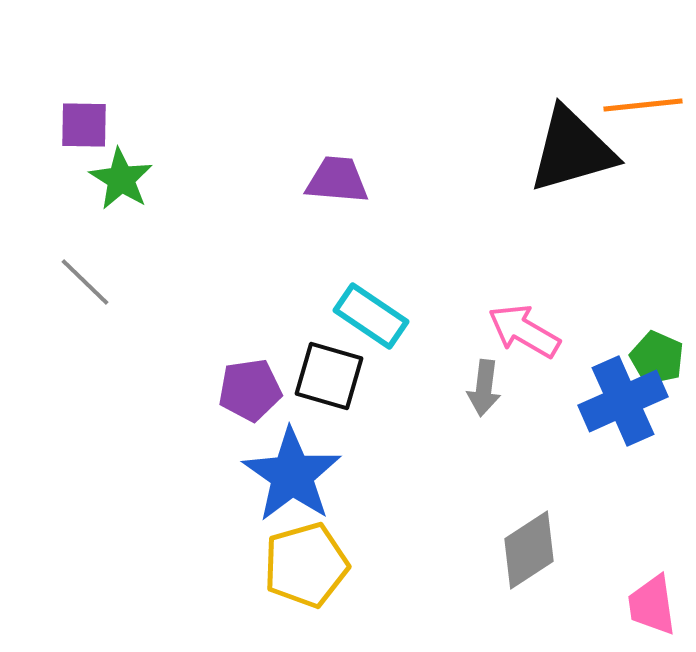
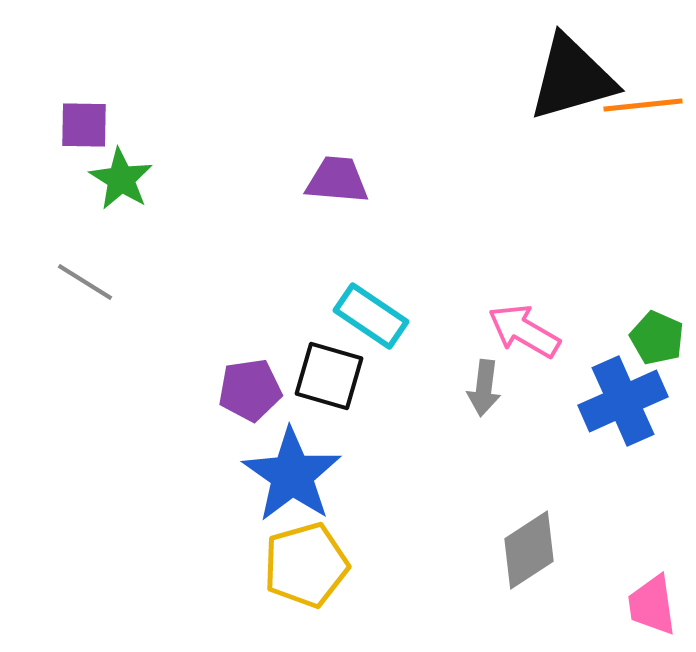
black triangle: moved 72 px up
gray line: rotated 12 degrees counterclockwise
green pentagon: moved 20 px up
